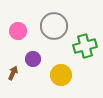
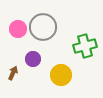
gray circle: moved 11 px left, 1 px down
pink circle: moved 2 px up
